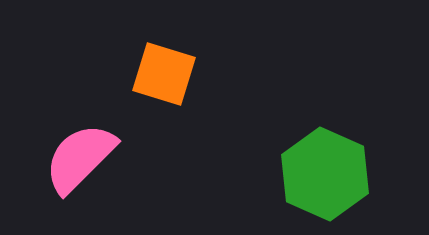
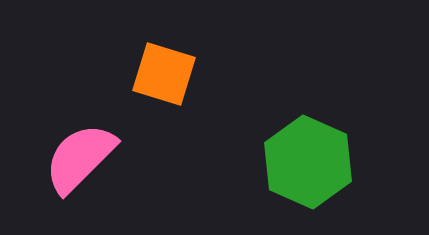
green hexagon: moved 17 px left, 12 px up
